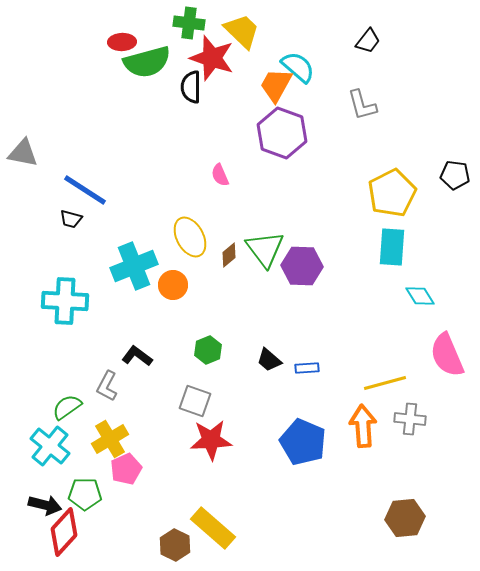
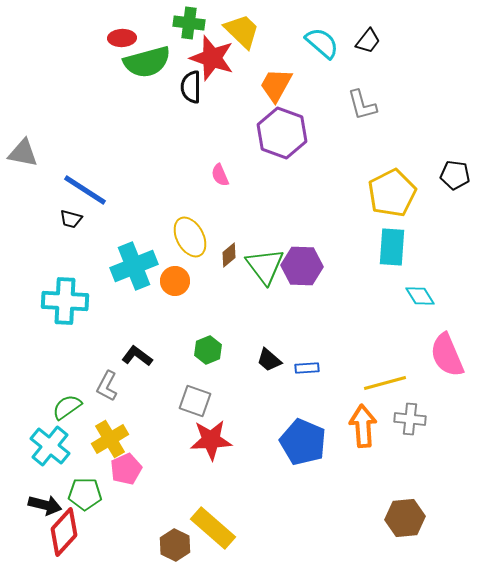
red ellipse at (122, 42): moved 4 px up
cyan semicircle at (298, 67): moved 24 px right, 24 px up
green triangle at (265, 249): moved 17 px down
orange circle at (173, 285): moved 2 px right, 4 px up
